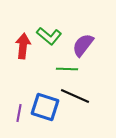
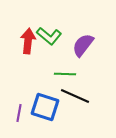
red arrow: moved 5 px right, 5 px up
green line: moved 2 px left, 5 px down
